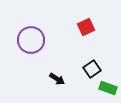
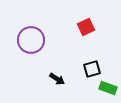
black square: rotated 18 degrees clockwise
